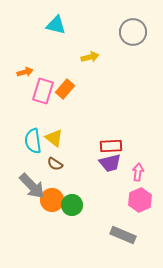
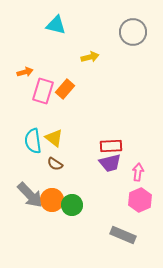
gray arrow: moved 2 px left, 9 px down
